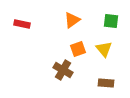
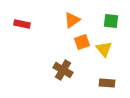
orange square: moved 4 px right, 7 px up
brown rectangle: moved 1 px right
